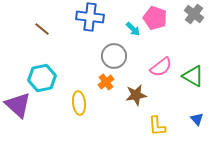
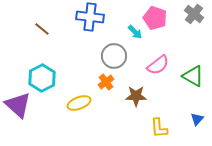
cyan arrow: moved 2 px right, 3 px down
pink semicircle: moved 3 px left, 2 px up
cyan hexagon: rotated 16 degrees counterclockwise
brown star: moved 1 px down; rotated 10 degrees clockwise
yellow ellipse: rotated 75 degrees clockwise
blue triangle: rotated 24 degrees clockwise
yellow L-shape: moved 2 px right, 2 px down
